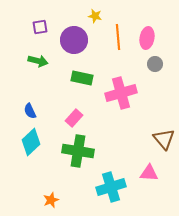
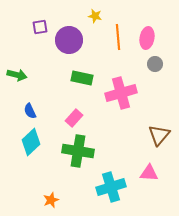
purple circle: moved 5 px left
green arrow: moved 21 px left, 14 px down
brown triangle: moved 5 px left, 4 px up; rotated 20 degrees clockwise
